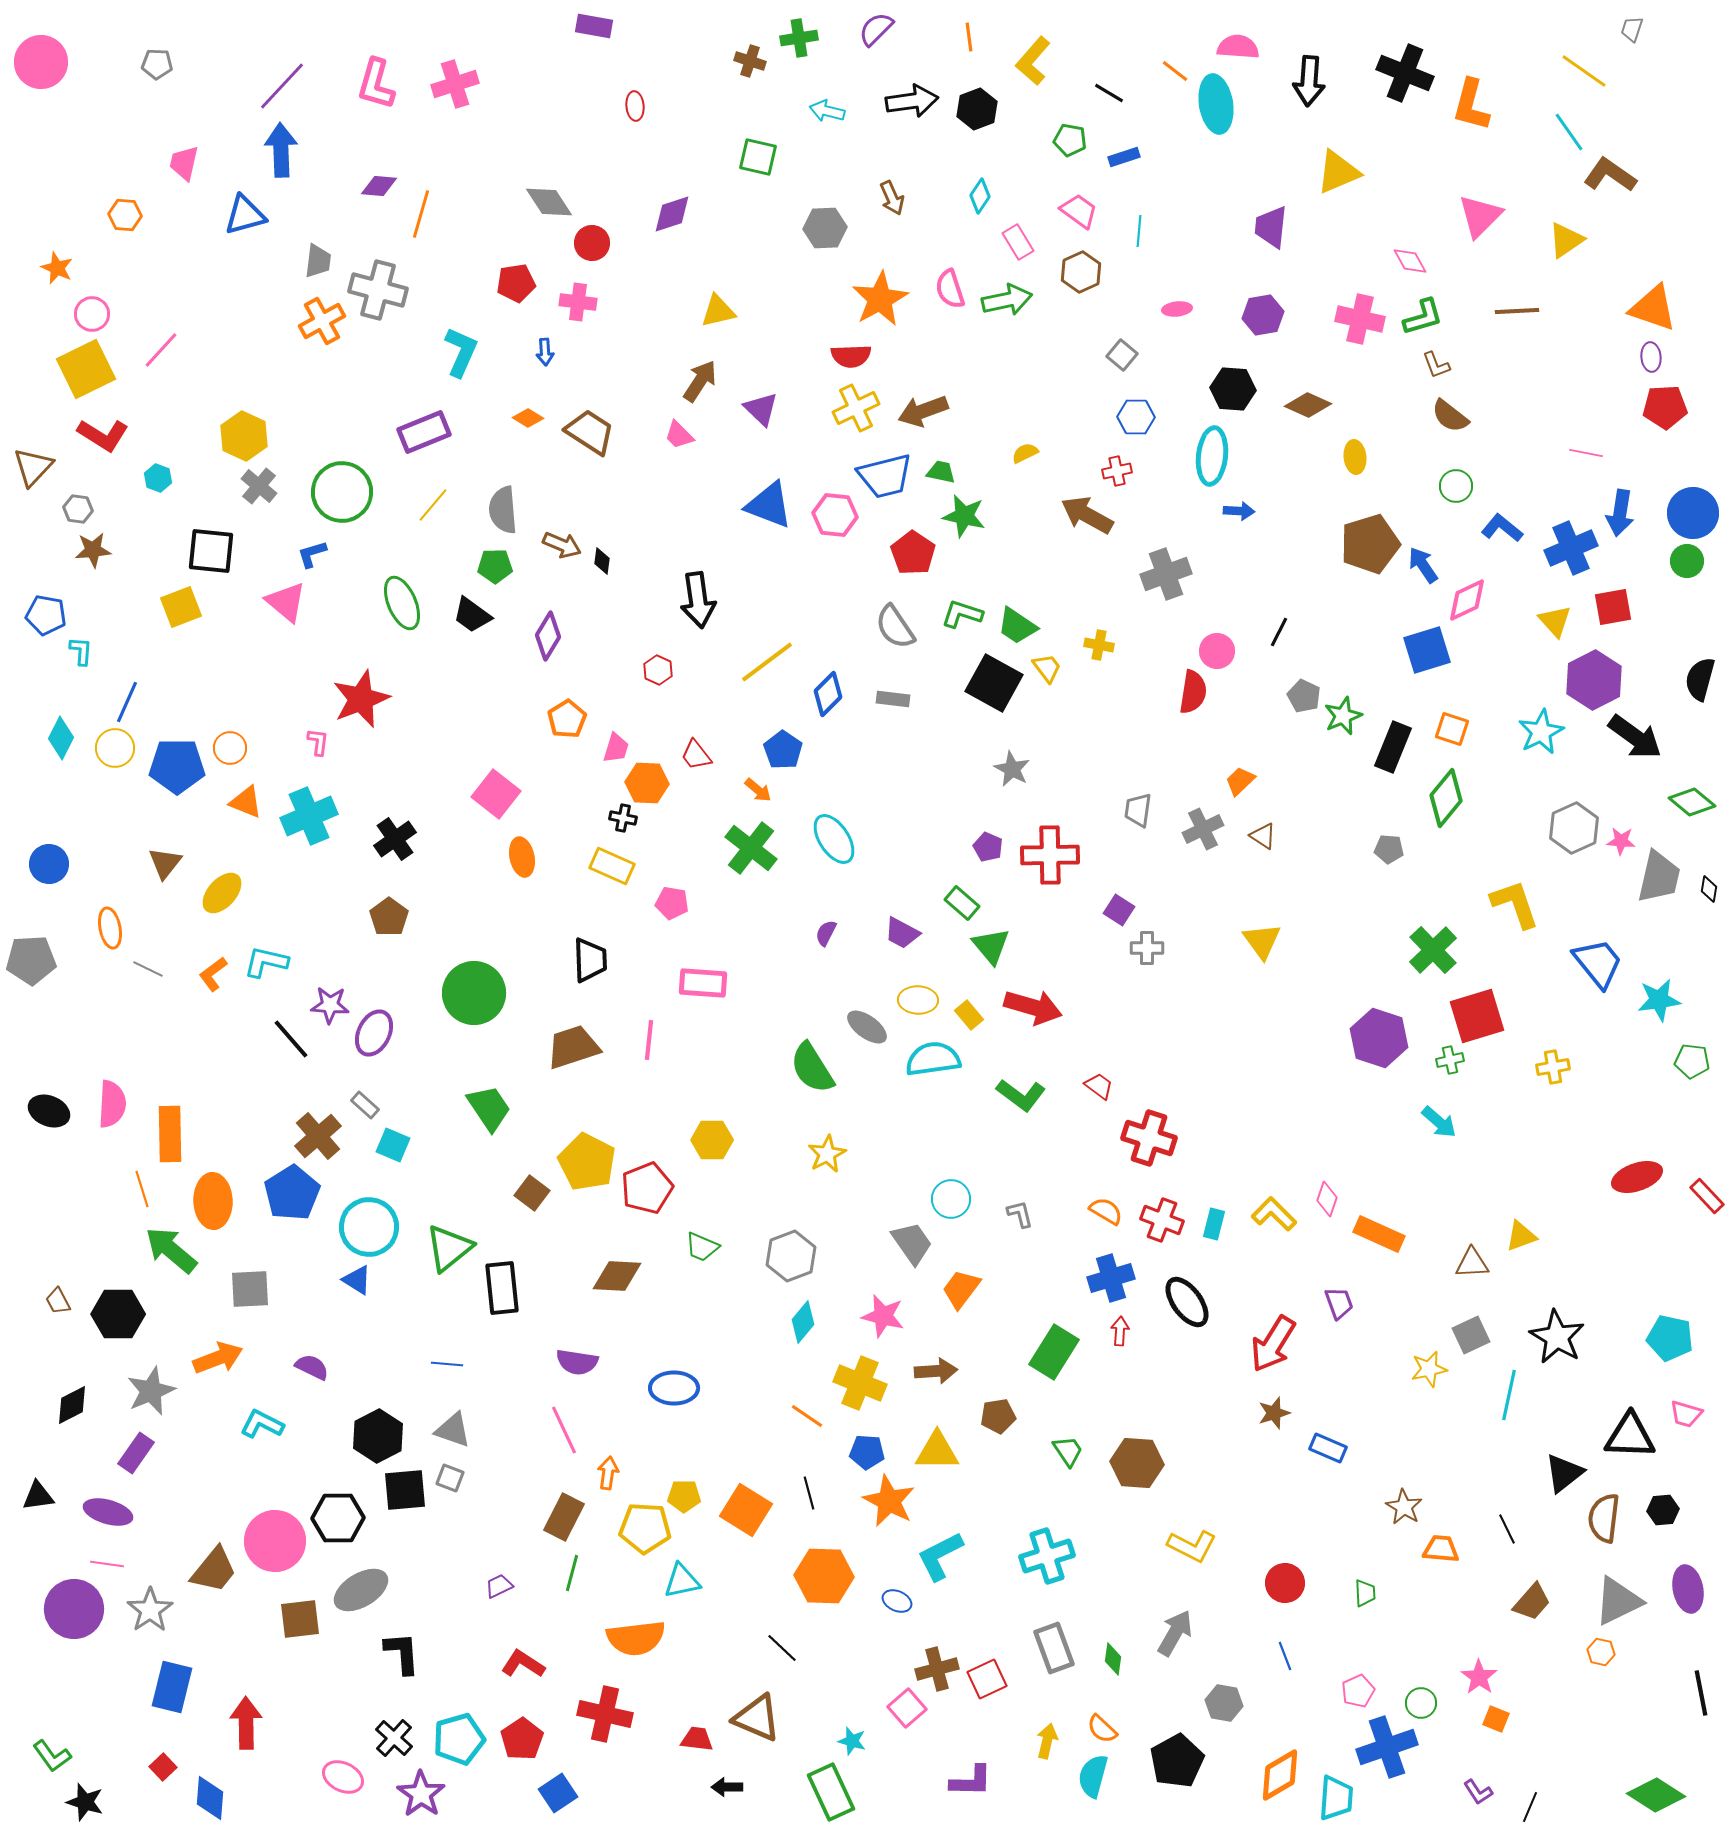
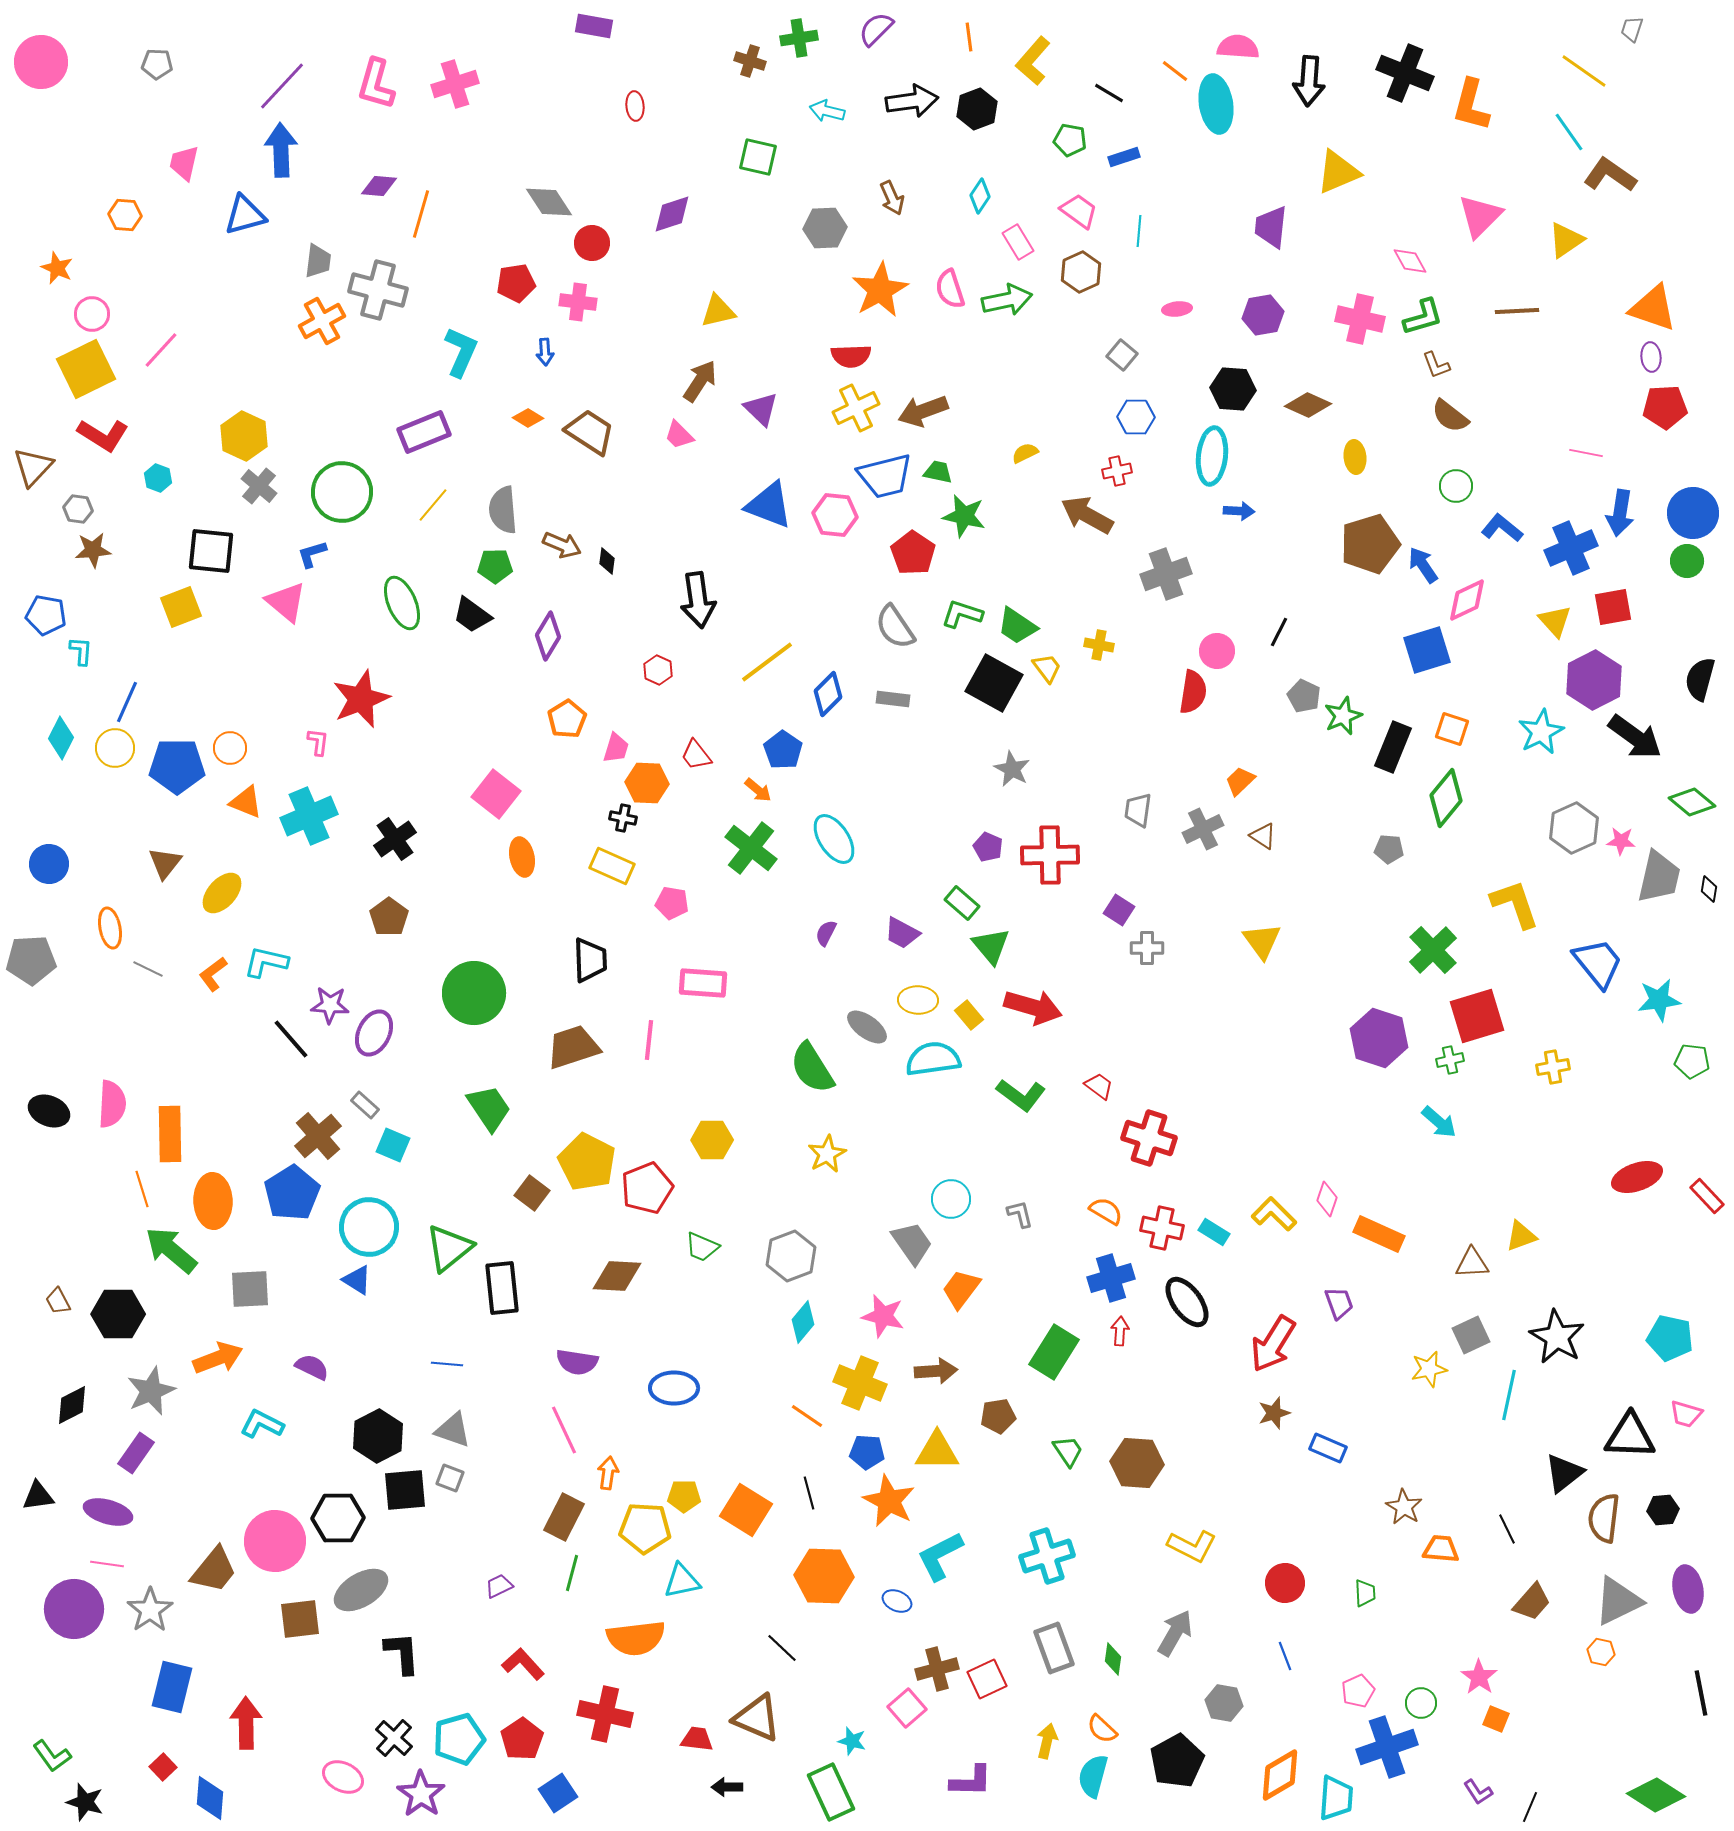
orange star at (880, 299): moved 9 px up
green trapezoid at (941, 472): moved 3 px left
black diamond at (602, 561): moved 5 px right
red cross at (1162, 1220): moved 8 px down; rotated 9 degrees counterclockwise
cyan rectangle at (1214, 1224): moved 8 px down; rotated 72 degrees counterclockwise
red L-shape at (523, 1664): rotated 15 degrees clockwise
